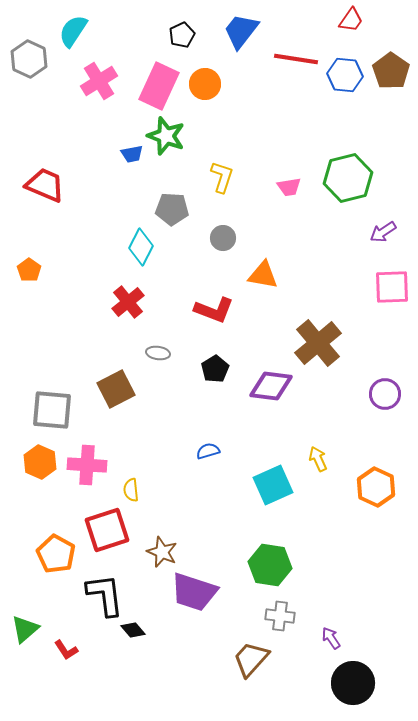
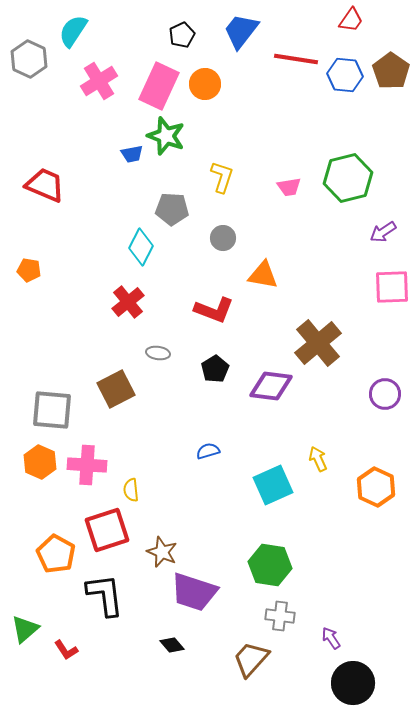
orange pentagon at (29, 270): rotated 25 degrees counterclockwise
black diamond at (133, 630): moved 39 px right, 15 px down
